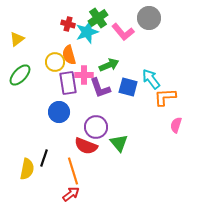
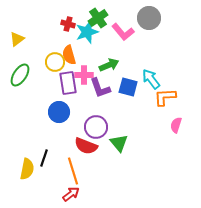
green ellipse: rotated 10 degrees counterclockwise
